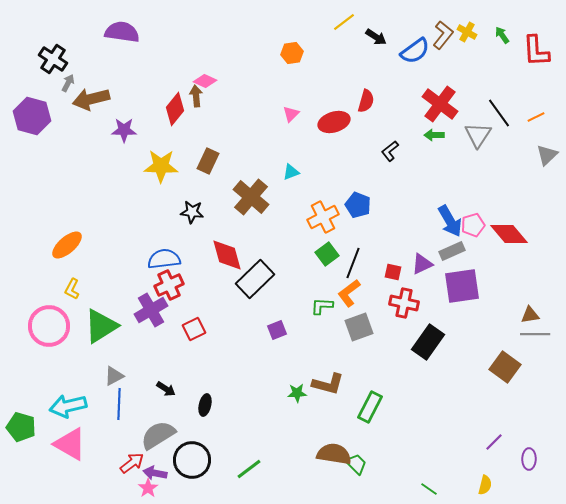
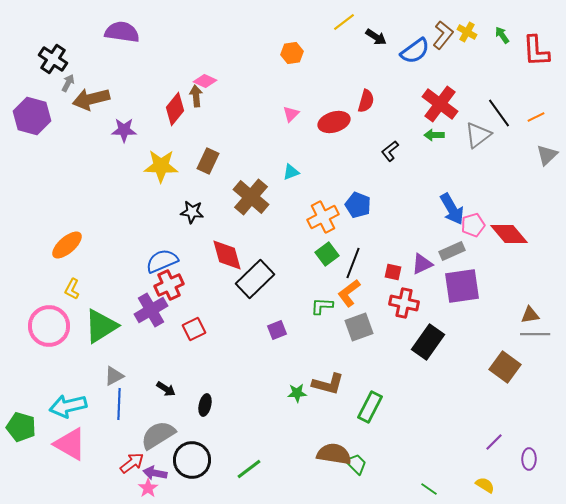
gray triangle at (478, 135): rotated 20 degrees clockwise
blue arrow at (450, 221): moved 2 px right, 12 px up
blue semicircle at (164, 259): moved 2 px left, 2 px down; rotated 16 degrees counterclockwise
yellow semicircle at (485, 485): rotated 72 degrees counterclockwise
